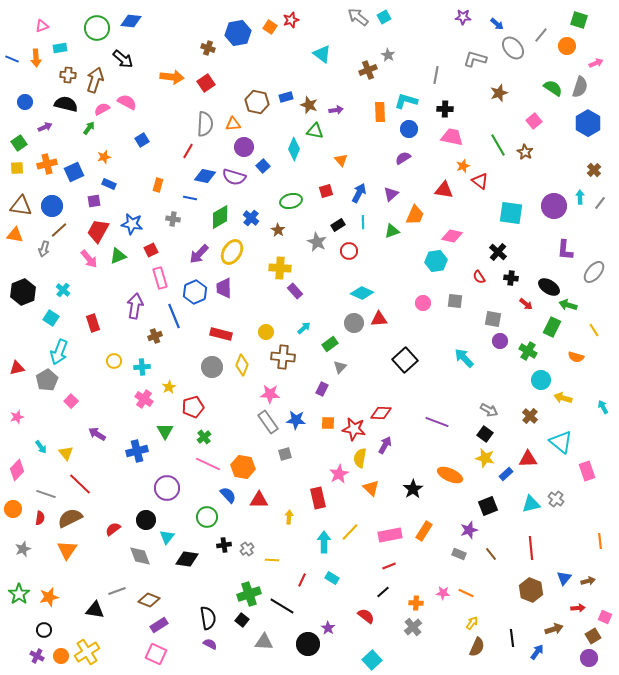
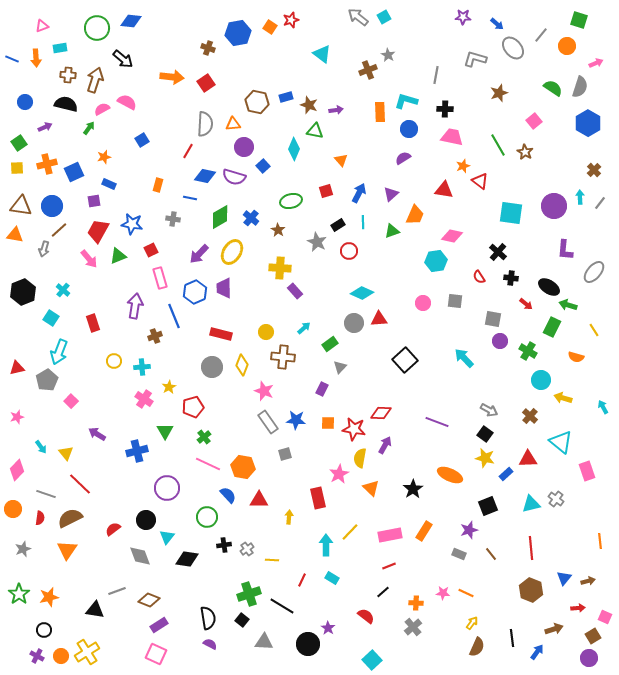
pink star at (270, 394): moved 6 px left, 3 px up; rotated 18 degrees clockwise
cyan arrow at (324, 542): moved 2 px right, 3 px down
